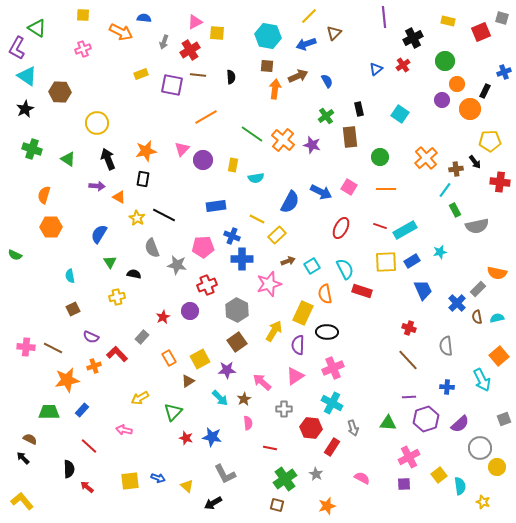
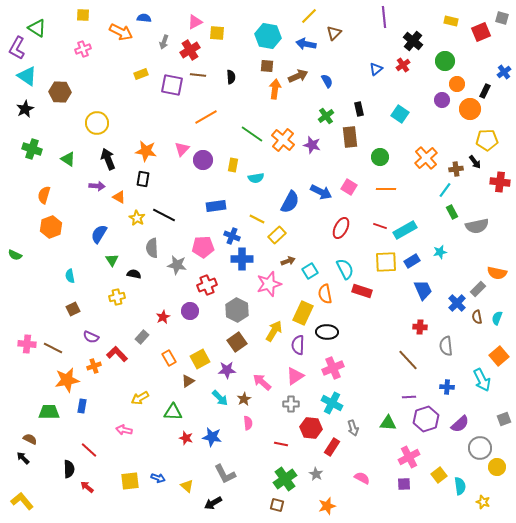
yellow rectangle at (448, 21): moved 3 px right
black cross at (413, 38): moved 3 px down; rotated 24 degrees counterclockwise
blue arrow at (306, 44): rotated 30 degrees clockwise
blue cross at (504, 72): rotated 16 degrees counterclockwise
yellow pentagon at (490, 141): moved 3 px left, 1 px up
orange star at (146, 151): rotated 20 degrees clockwise
green rectangle at (455, 210): moved 3 px left, 2 px down
orange hexagon at (51, 227): rotated 20 degrees counterclockwise
gray semicircle at (152, 248): rotated 18 degrees clockwise
green triangle at (110, 262): moved 2 px right, 2 px up
cyan square at (312, 266): moved 2 px left, 5 px down
cyan semicircle at (497, 318): rotated 56 degrees counterclockwise
red cross at (409, 328): moved 11 px right, 1 px up; rotated 16 degrees counterclockwise
pink cross at (26, 347): moved 1 px right, 3 px up
gray cross at (284, 409): moved 7 px right, 5 px up
blue rectangle at (82, 410): moved 4 px up; rotated 32 degrees counterclockwise
green triangle at (173, 412): rotated 48 degrees clockwise
red line at (89, 446): moved 4 px down
red line at (270, 448): moved 11 px right, 4 px up
